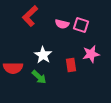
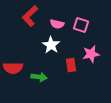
pink semicircle: moved 5 px left
white star: moved 8 px right, 10 px up
green arrow: rotated 35 degrees counterclockwise
